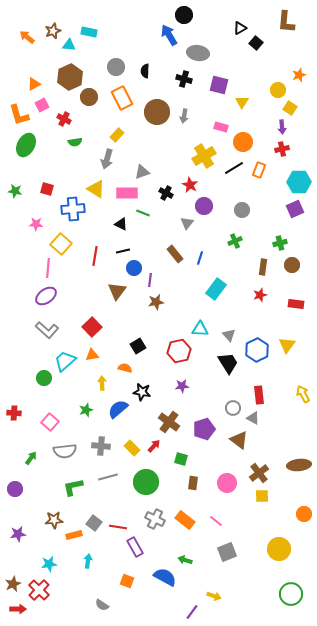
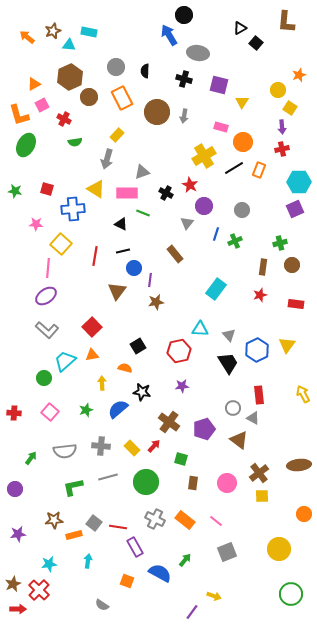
blue line at (200, 258): moved 16 px right, 24 px up
pink square at (50, 422): moved 10 px up
green arrow at (185, 560): rotated 112 degrees clockwise
blue semicircle at (165, 577): moved 5 px left, 4 px up
